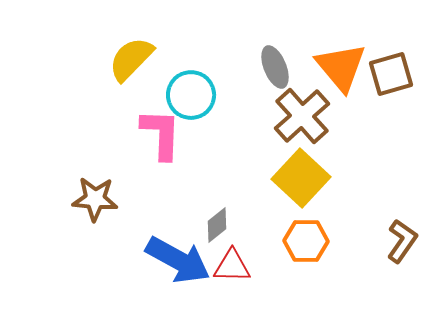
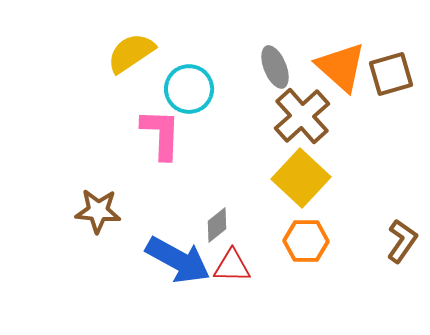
yellow semicircle: moved 6 px up; rotated 12 degrees clockwise
orange triangle: rotated 8 degrees counterclockwise
cyan circle: moved 2 px left, 6 px up
brown star: moved 3 px right, 12 px down
